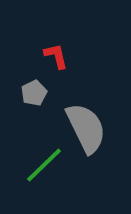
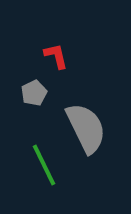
green line: rotated 72 degrees counterclockwise
